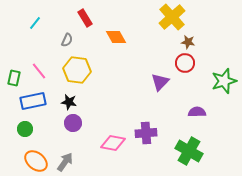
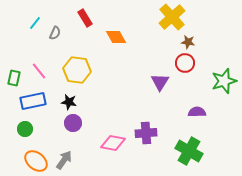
gray semicircle: moved 12 px left, 7 px up
purple triangle: rotated 12 degrees counterclockwise
gray arrow: moved 1 px left, 2 px up
